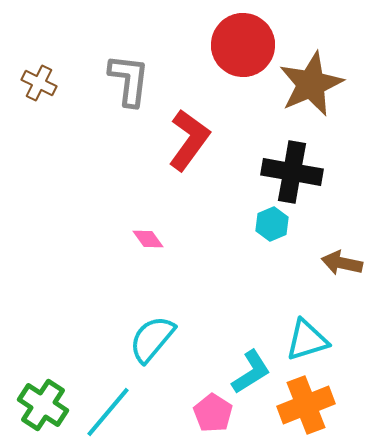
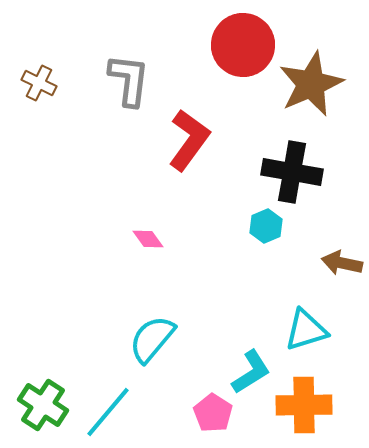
cyan hexagon: moved 6 px left, 2 px down
cyan triangle: moved 1 px left, 10 px up
orange cross: moved 2 px left; rotated 20 degrees clockwise
